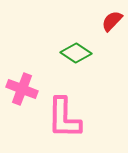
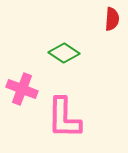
red semicircle: moved 2 px up; rotated 140 degrees clockwise
green diamond: moved 12 px left
